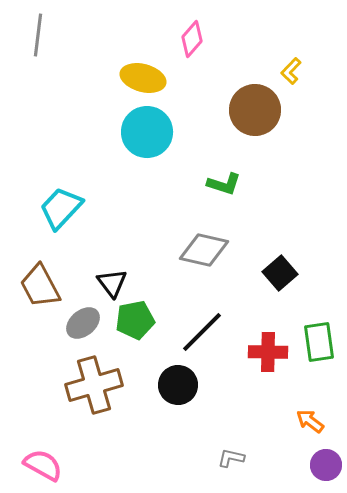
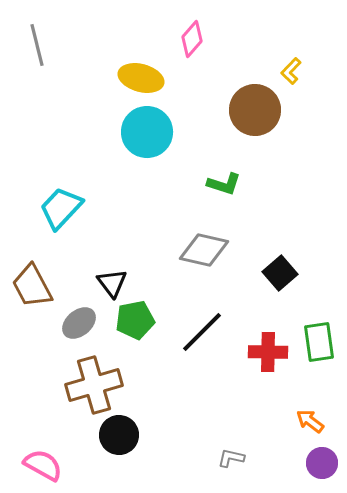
gray line: moved 1 px left, 10 px down; rotated 21 degrees counterclockwise
yellow ellipse: moved 2 px left
brown trapezoid: moved 8 px left
gray ellipse: moved 4 px left
black circle: moved 59 px left, 50 px down
purple circle: moved 4 px left, 2 px up
